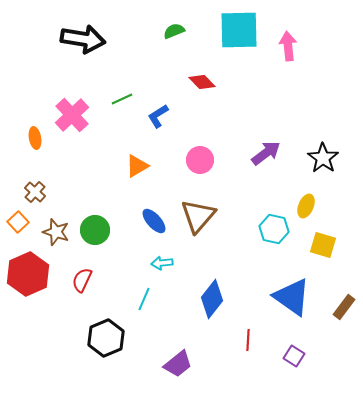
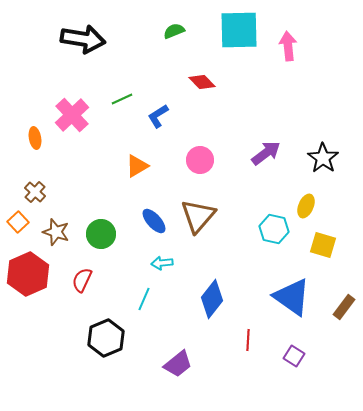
green circle: moved 6 px right, 4 px down
